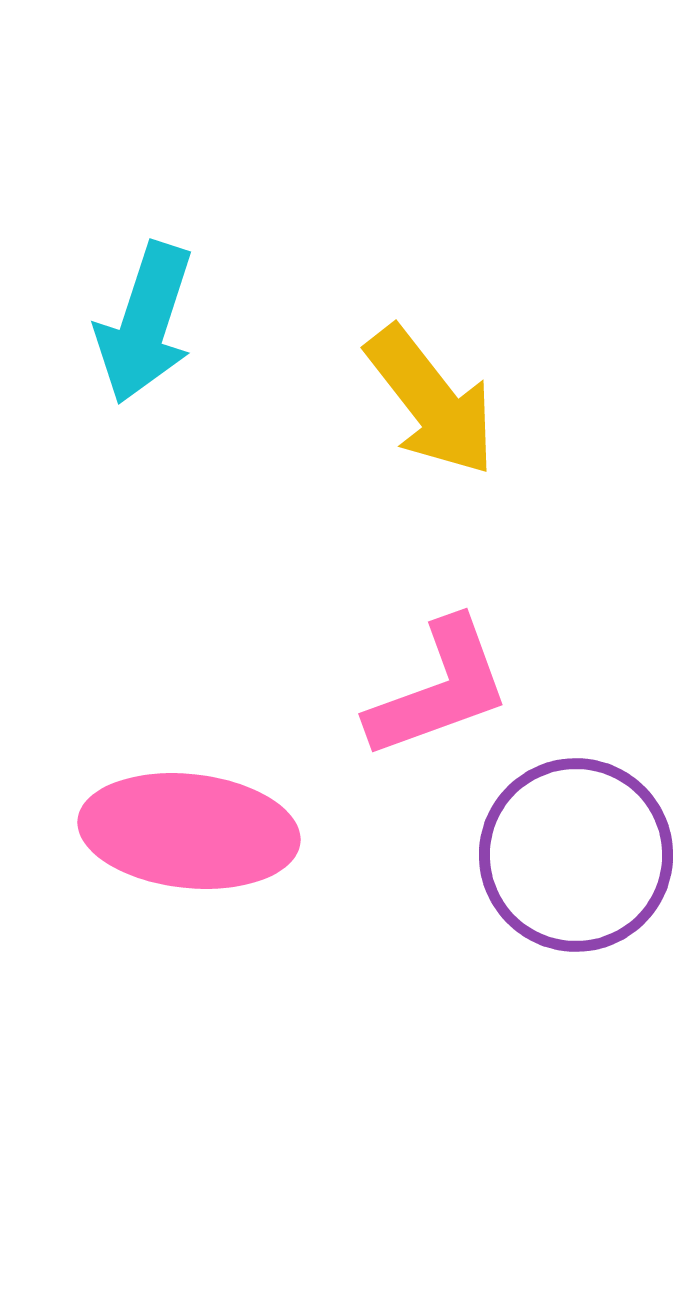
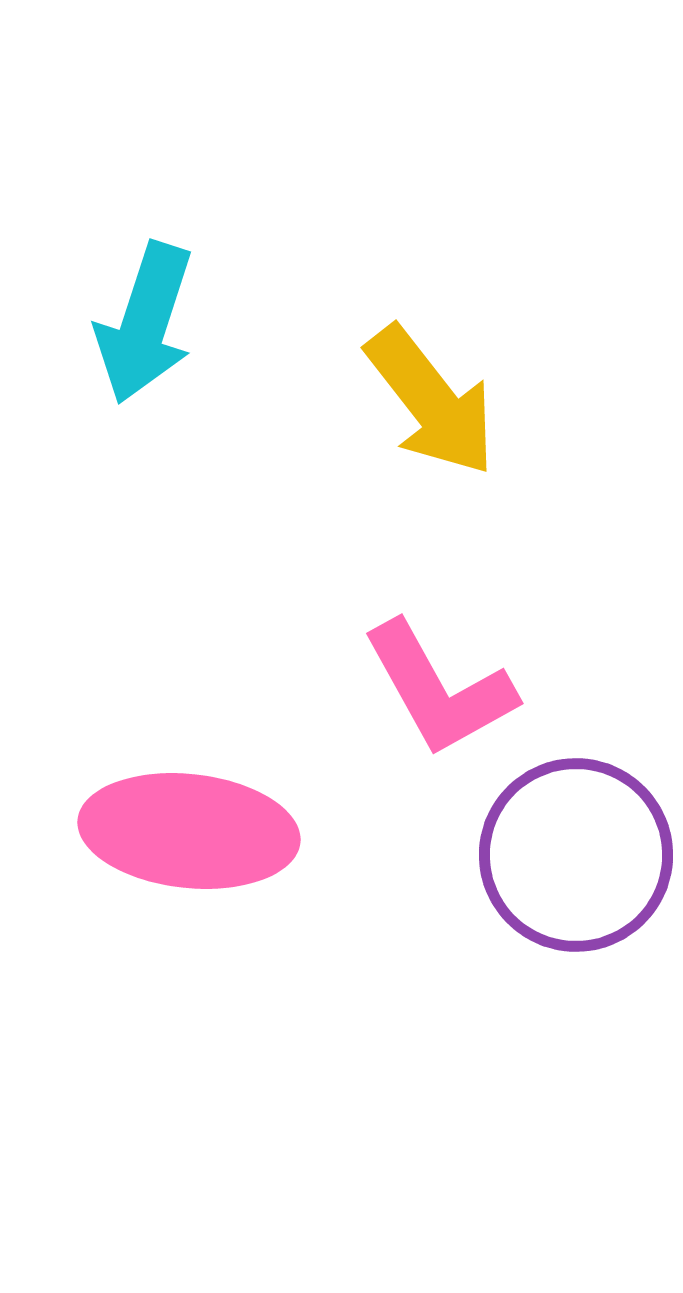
pink L-shape: rotated 81 degrees clockwise
